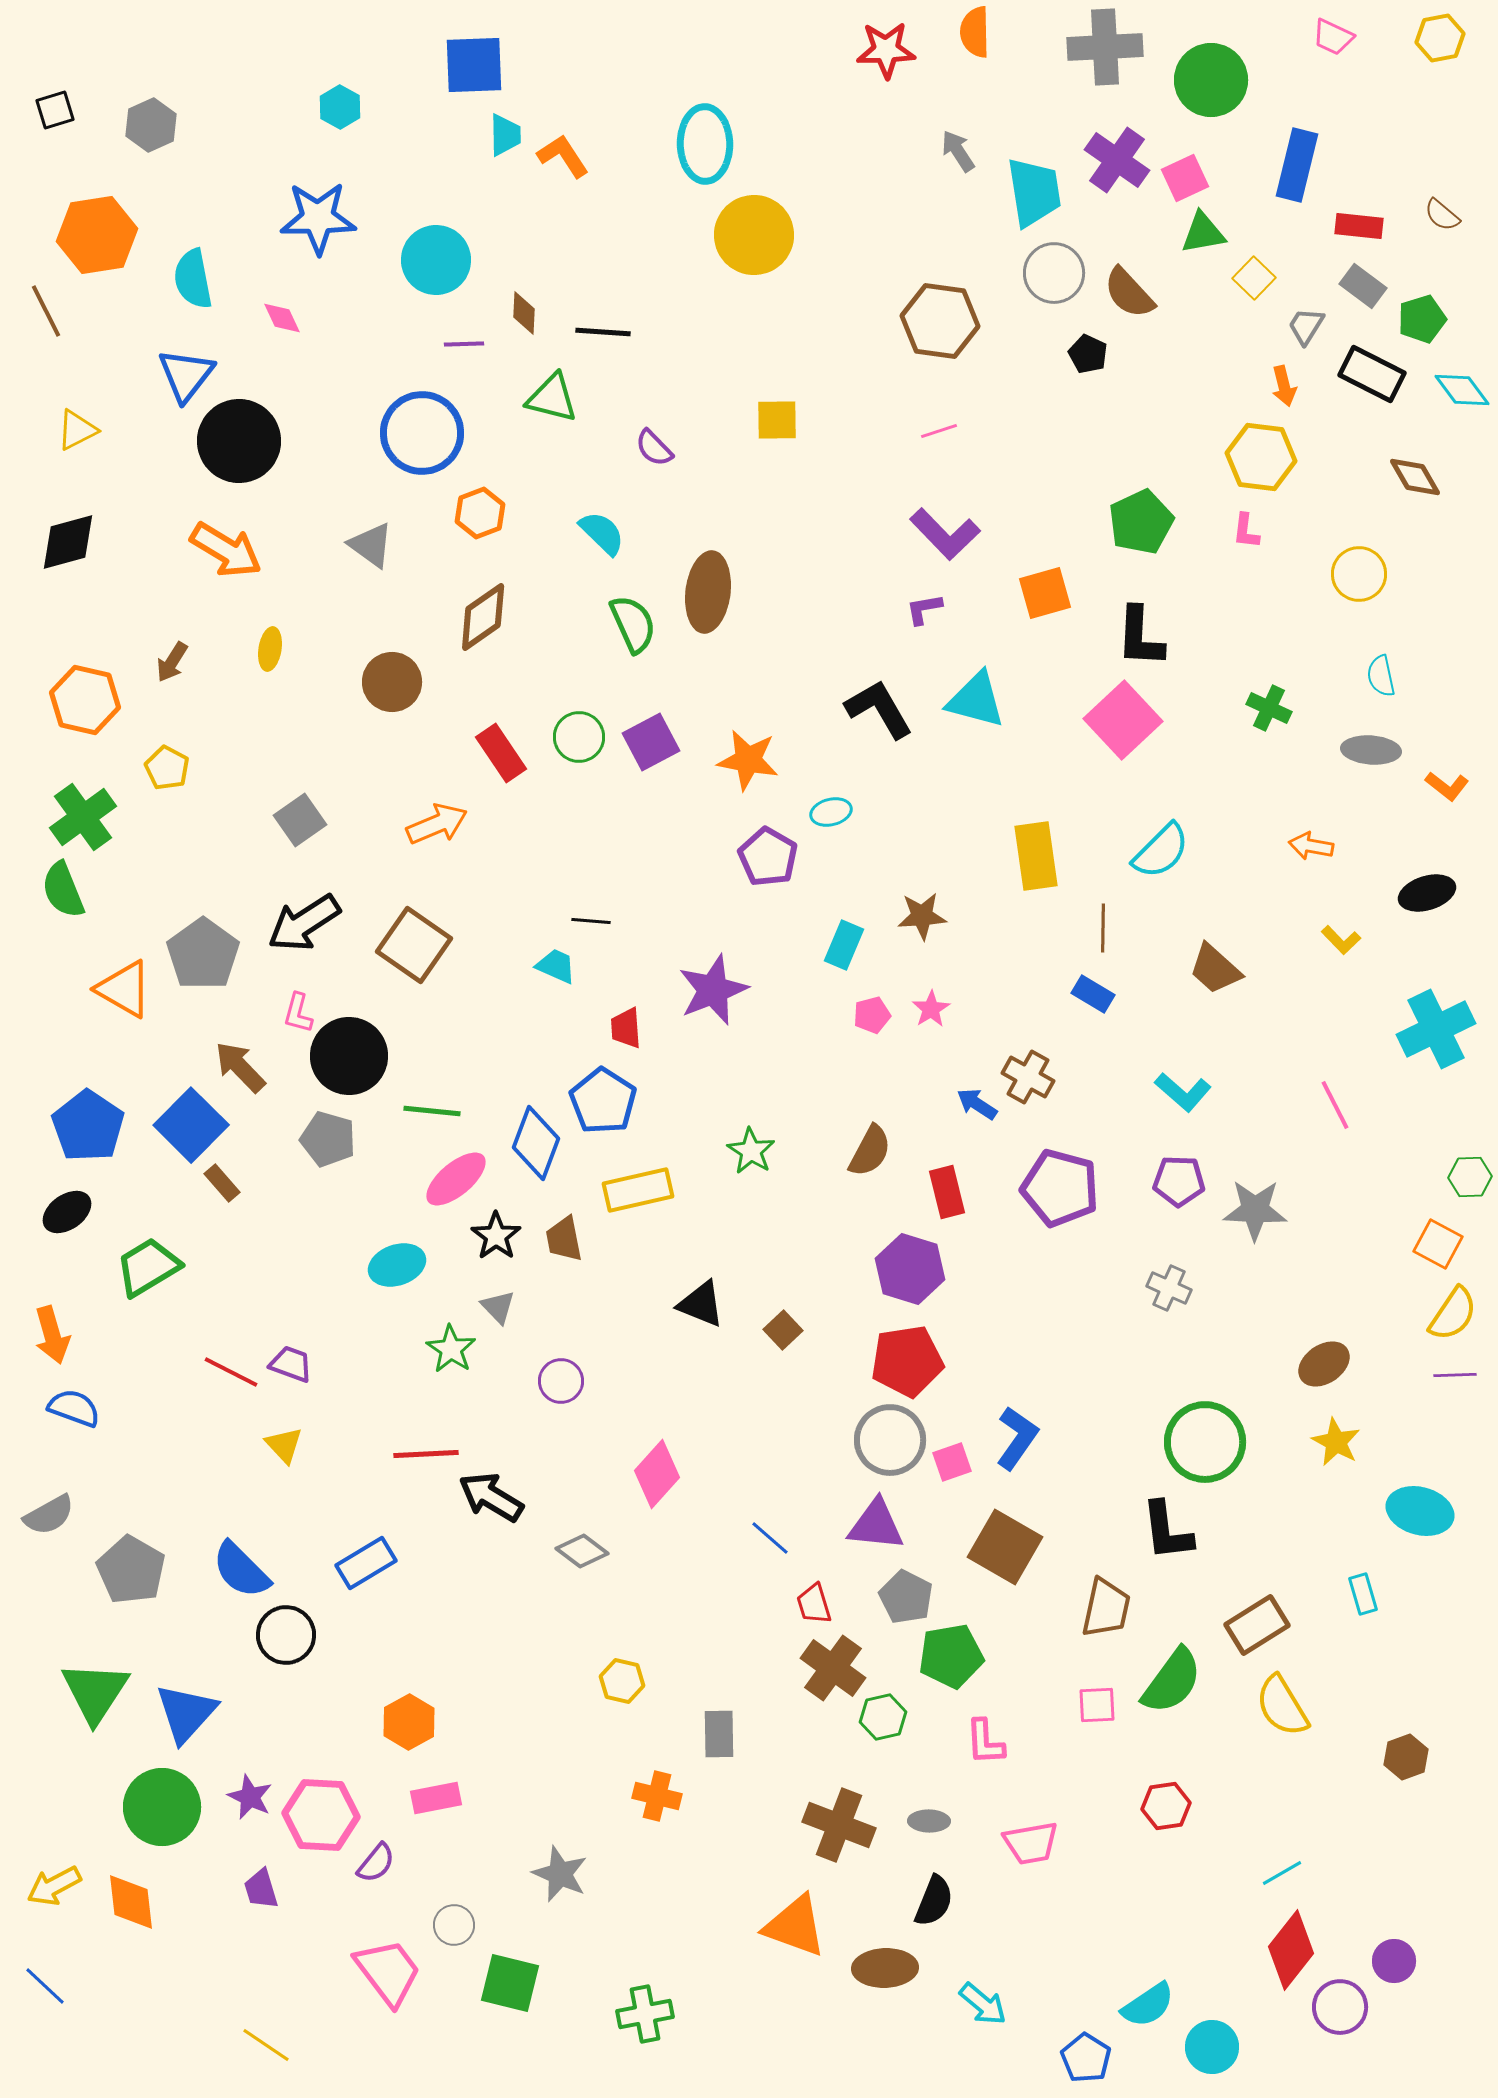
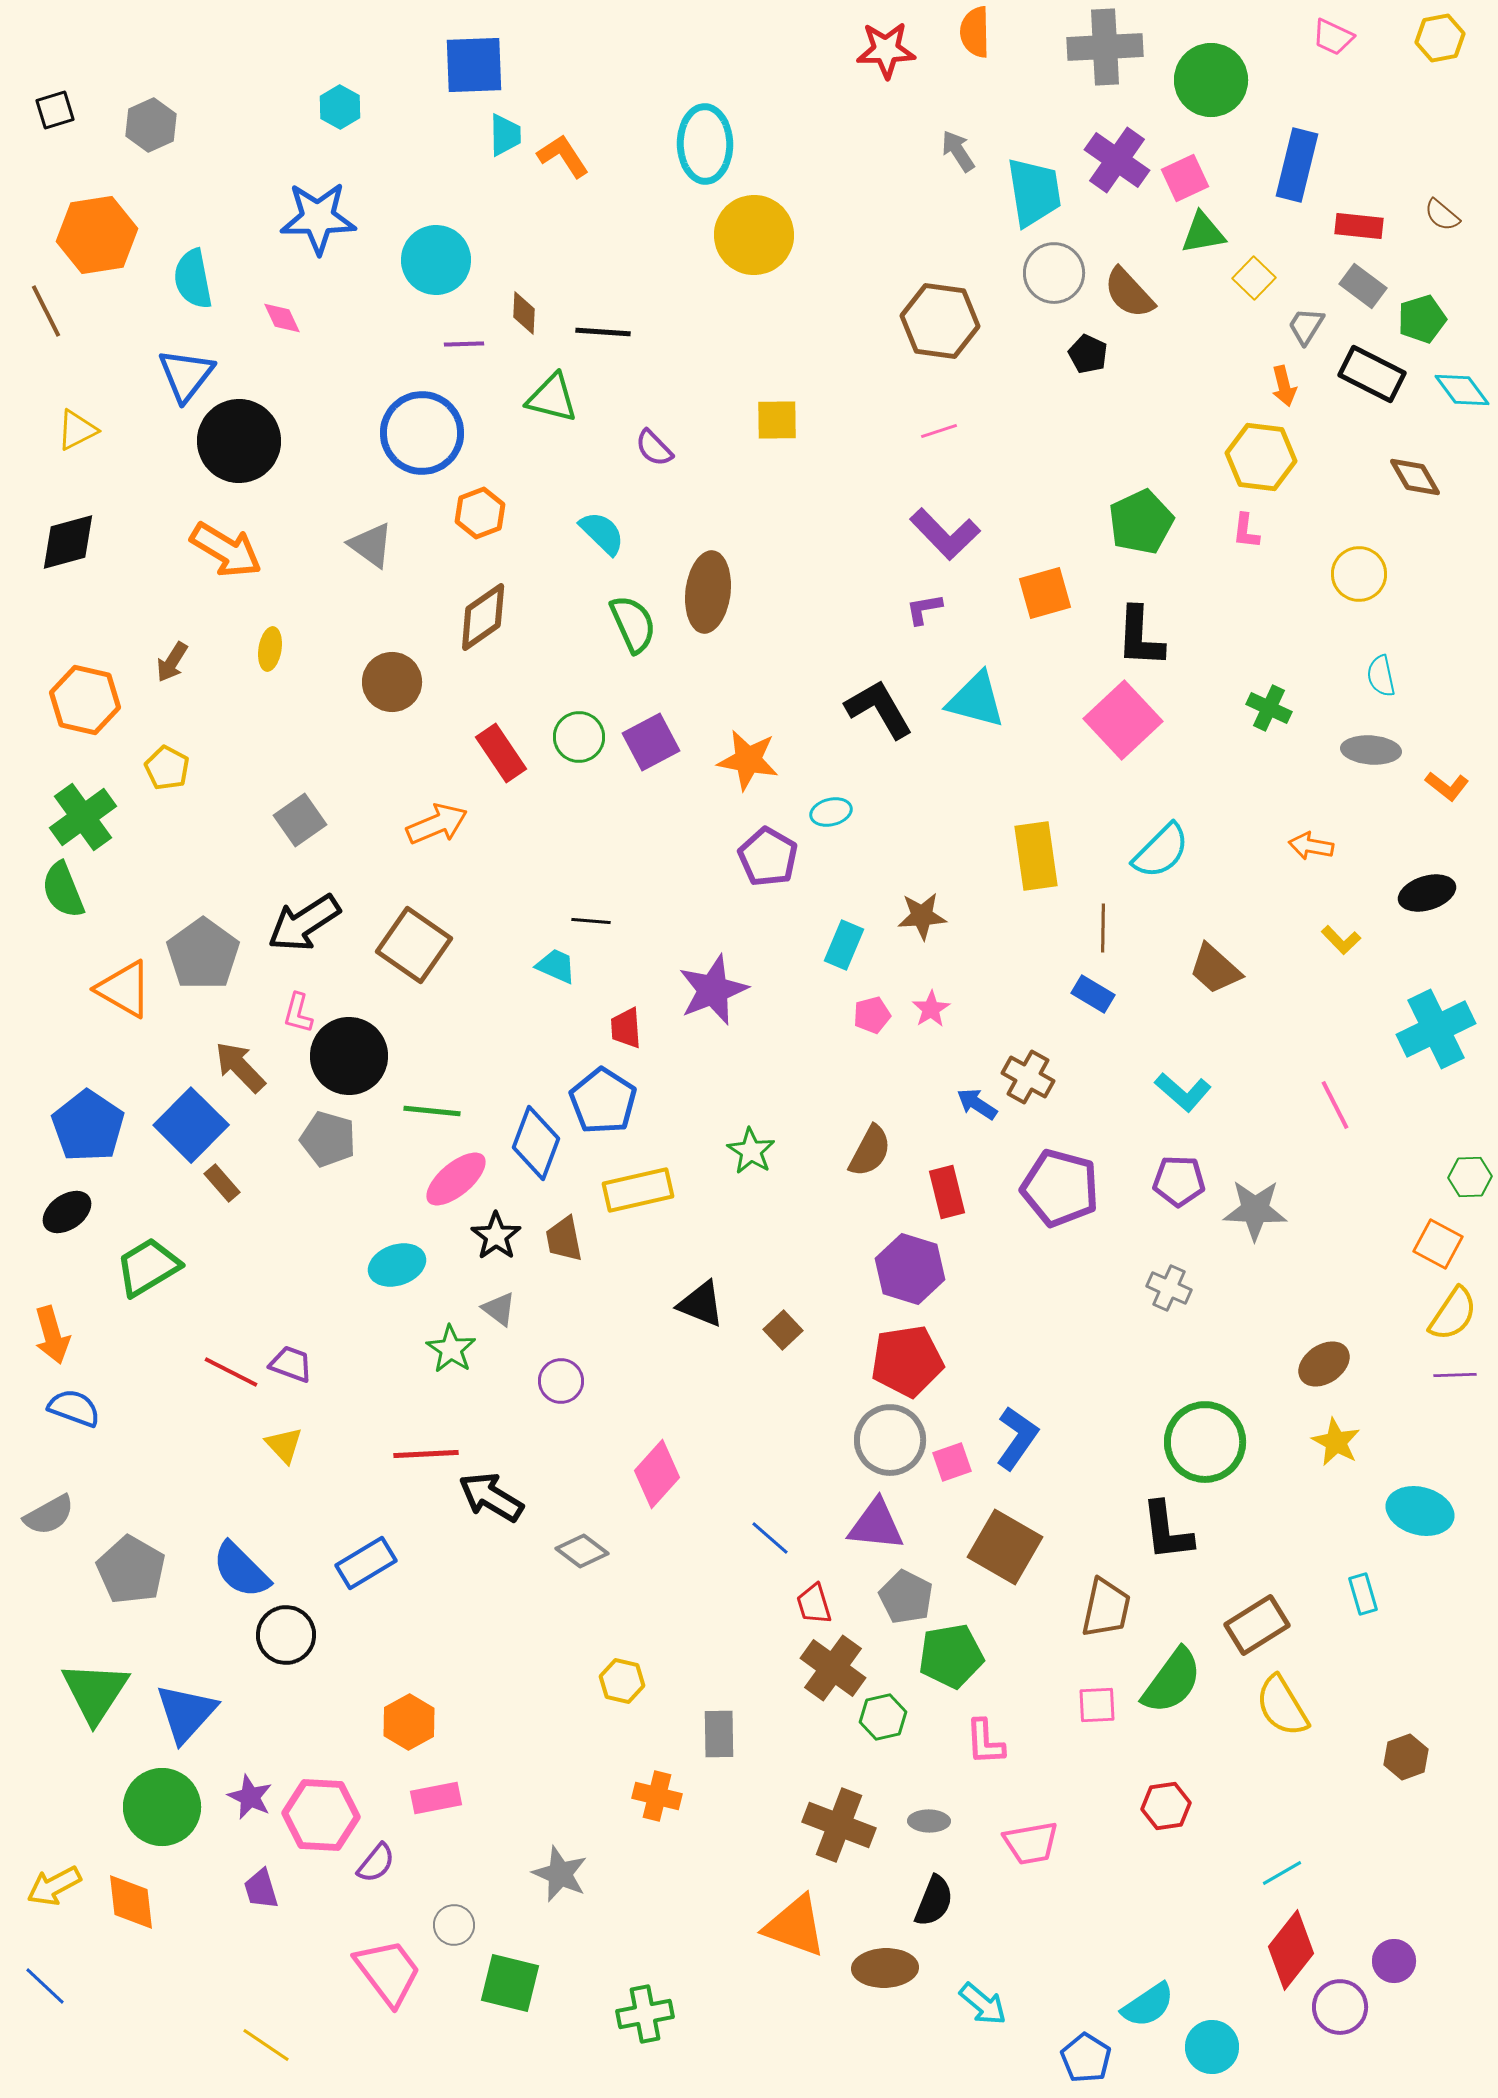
gray triangle at (498, 1307): moved 1 px right, 2 px down; rotated 9 degrees counterclockwise
